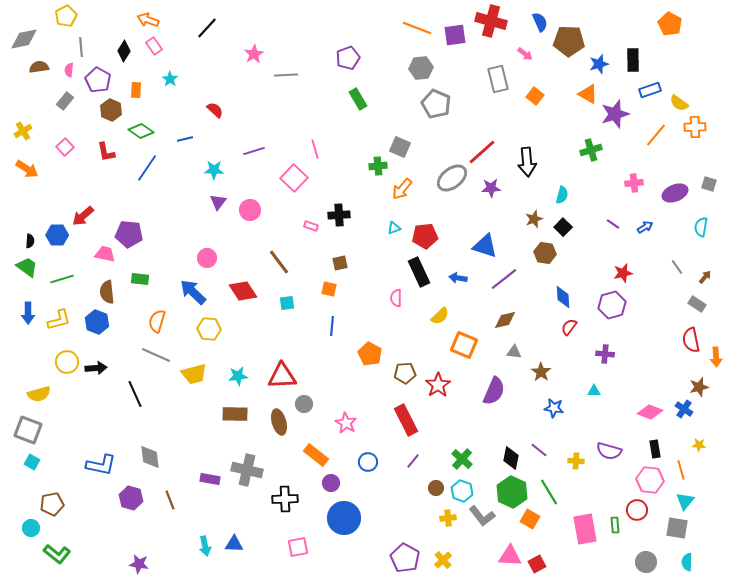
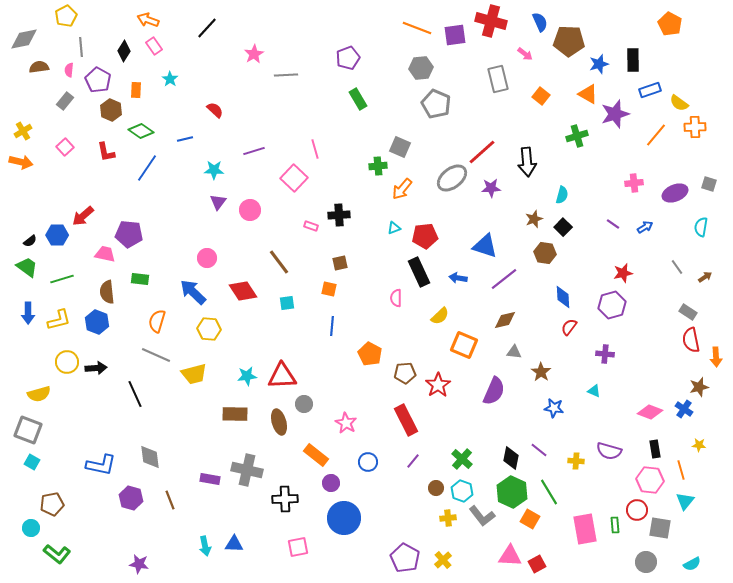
orange square at (535, 96): moved 6 px right
green cross at (591, 150): moved 14 px left, 14 px up
orange arrow at (27, 169): moved 6 px left, 7 px up; rotated 20 degrees counterclockwise
black semicircle at (30, 241): rotated 48 degrees clockwise
brown arrow at (705, 277): rotated 16 degrees clockwise
gray rectangle at (697, 304): moved 9 px left, 8 px down
cyan star at (238, 376): moved 9 px right
cyan triangle at (594, 391): rotated 24 degrees clockwise
gray square at (677, 528): moved 17 px left
cyan semicircle at (687, 562): moved 5 px right, 2 px down; rotated 120 degrees counterclockwise
